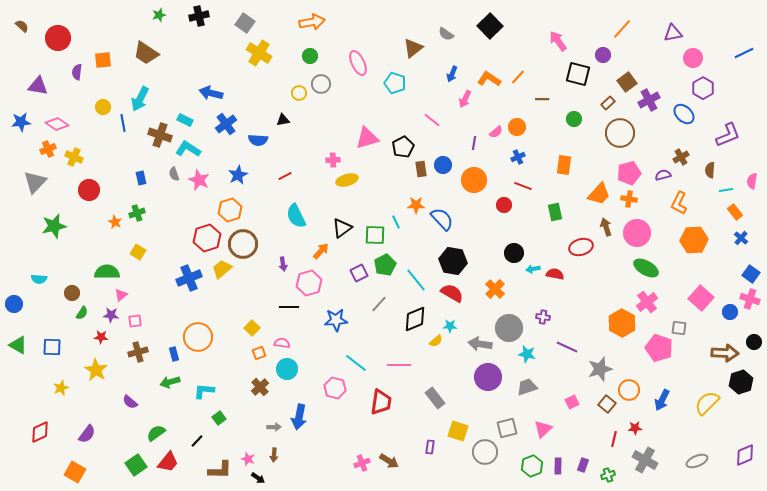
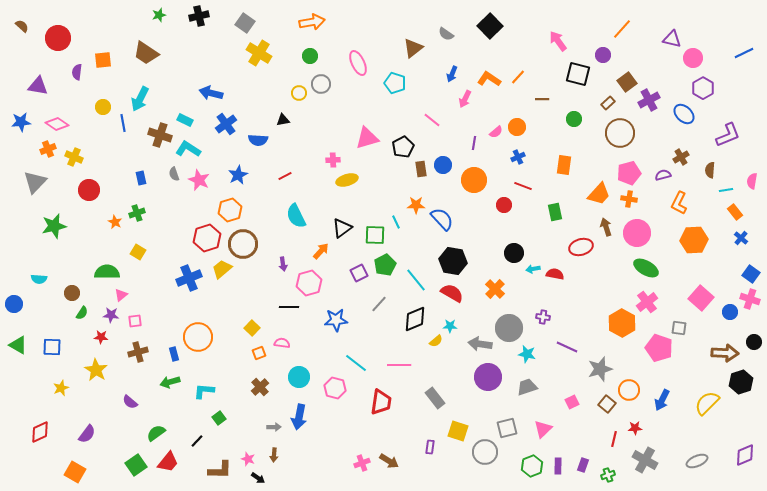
purple triangle at (673, 33): moved 1 px left, 6 px down; rotated 24 degrees clockwise
cyan circle at (287, 369): moved 12 px right, 8 px down
